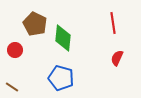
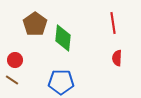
brown pentagon: rotated 10 degrees clockwise
red circle: moved 10 px down
red semicircle: rotated 21 degrees counterclockwise
blue pentagon: moved 4 px down; rotated 15 degrees counterclockwise
brown line: moved 7 px up
